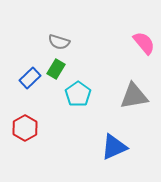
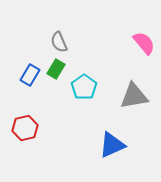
gray semicircle: rotated 50 degrees clockwise
blue rectangle: moved 3 px up; rotated 15 degrees counterclockwise
cyan pentagon: moved 6 px right, 7 px up
red hexagon: rotated 15 degrees clockwise
blue triangle: moved 2 px left, 2 px up
